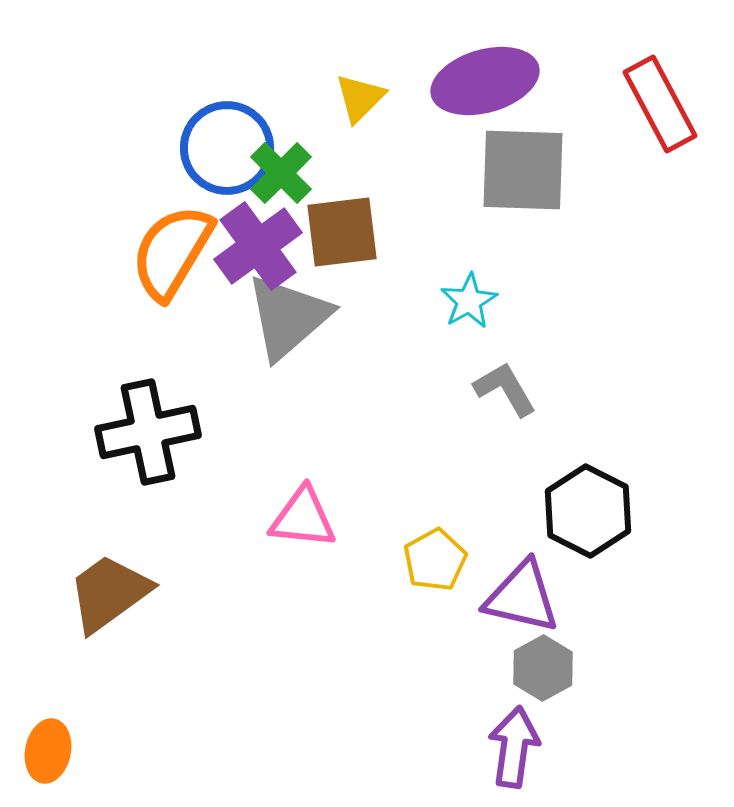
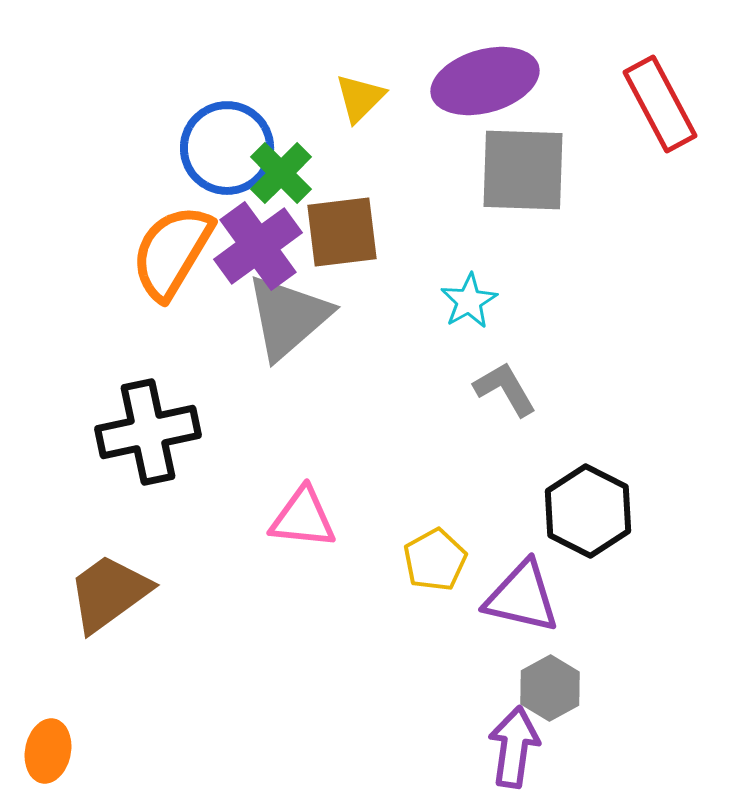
gray hexagon: moved 7 px right, 20 px down
